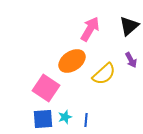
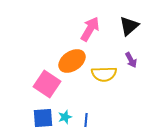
yellow semicircle: rotated 40 degrees clockwise
pink square: moved 1 px right, 4 px up
blue square: moved 1 px up
